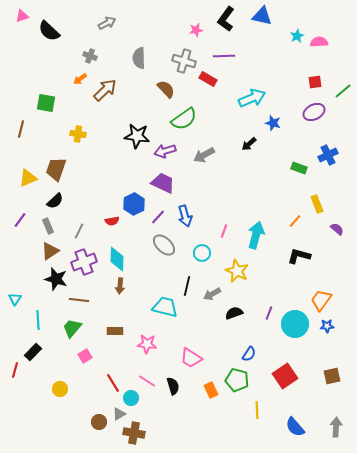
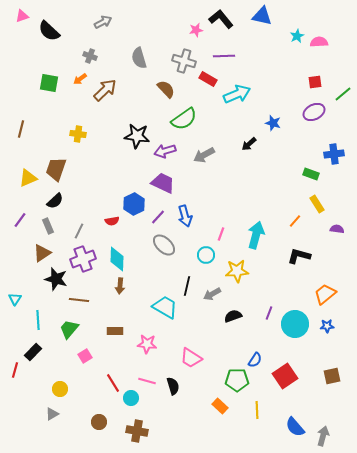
black L-shape at (226, 19): moved 5 px left; rotated 105 degrees clockwise
gray arrow at (107, 23): moved 4 px left, 1 px up
gray semicircle at (139, 58): rotated 15 degrees counterclockwise
green line at (343, 91): moved 3 px down
cyan arrow at (252, 98): moved 15 px left, 4 px up
green square at (46, 103): moved 3 px right, 20 px up
blue cross at (328, 155): moved 6 px right, 1 px up; rotated 18 degrees clockwise
green rectangle at (299, 168): moved 12 px right, 6 px down
yellow rectangle at (317, 204): rotated 12 degrees counterclockwise
purple semicircle at (337, 229): rotated 32 degrees counterclockwise
pink line at (224, 231): moved 3 px left, 3 px down
brown triangle at (50, 251): moved 8 px left, 2 px down
cyan circle at (202, 253): moved 4 px right, 2 px down
purple cross at (84, 262): moved 1 px left, 3 px up
yellow star at (237, 271): rotated 30 degrees counterclockwise
orange trapezoid at (321, 300): moved 4 px right, 6 px up; rotated 15 degrees clockwise
cyan trapezoid at (165, 307): rotated 16 degrees clockwise
black semicircle at (234, 313): moved 1 px left, 3 px down
green trapezoid at (72, 328): moved 3 px left, 1 px down
blue semicircle at (249, 354): moved 6 px right, 6 px down
green pentagon at (237, 380): rotated 15 degrees counterclockwise
pink line at (147, 381): rotated 18 degrees counterclockwise
orange rectangle at (211, 390): moved 9 px right, 16 px down; rotated 21 degrees counterclockwise
gray triangle at (119, 414): moved 67 px left
gray arrow at (336, 427): moved 13 px left, 9 px down; rotated 12 degrees clockwise
brown cross at (134, 433): moved 3 px right, 2 px up
